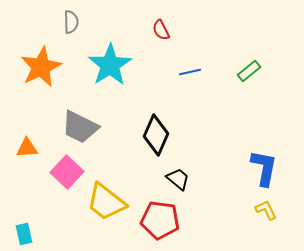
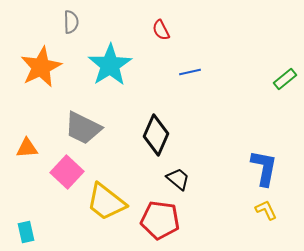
green rectangle: moved 36 px right, 8 px down
gray trapezoid: moved 3 px right, 1 px down
cyan rectangle: moved 2 px right, 2 px up
